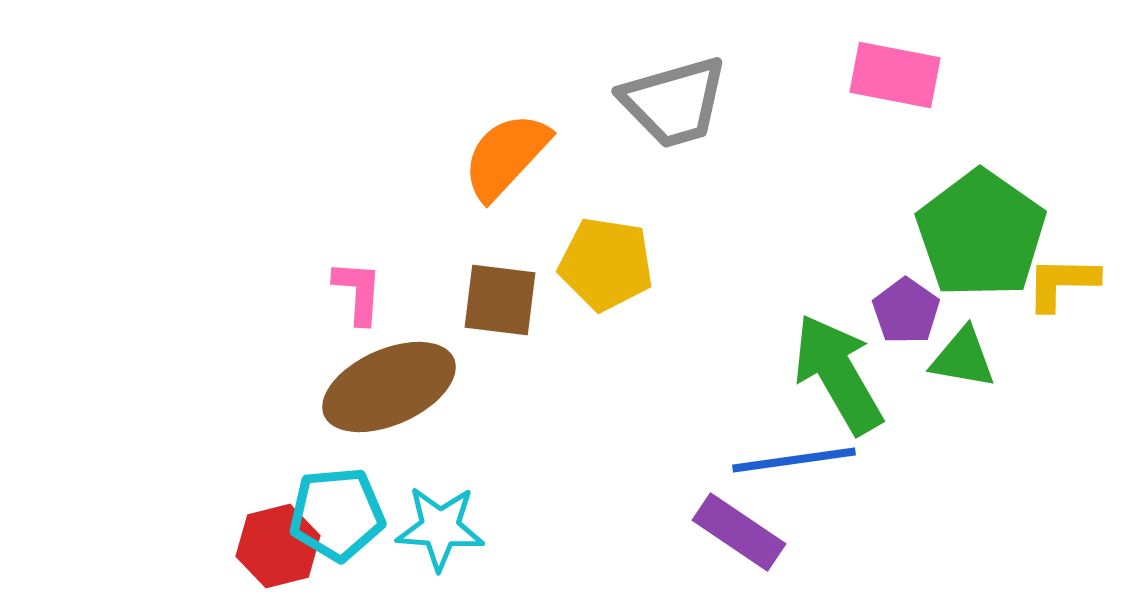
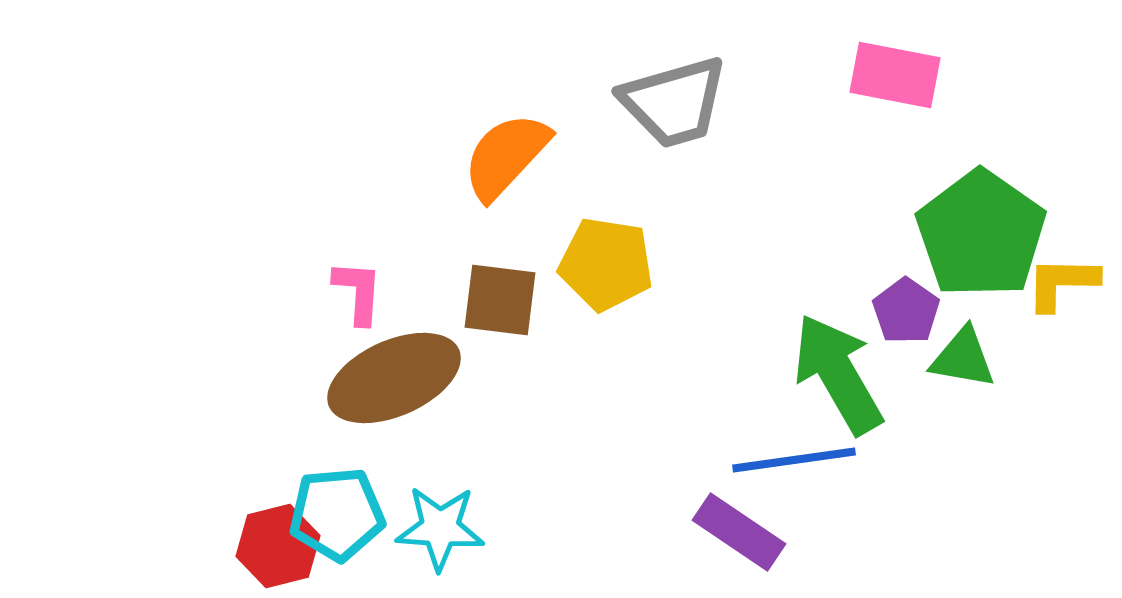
brown ellipse: moved 5 px right, 9 px up
